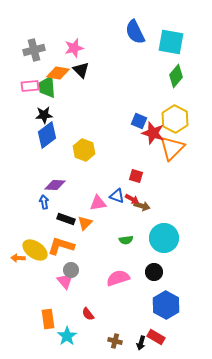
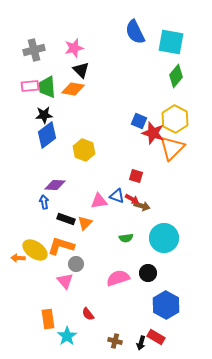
orange diamond at (58, 73): moved 15 px right, 16 px down
pink triangle at (98, 203): moved 1 px right, 2 px up
green semicircle at (126, 240): moved 2 px up
gray circle at (71, 270): moved 5 px right, 6 px up
black circle at (154, 272): moved 6 px left, 1 px down
